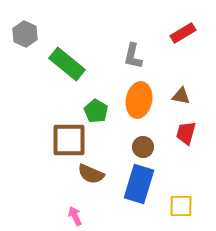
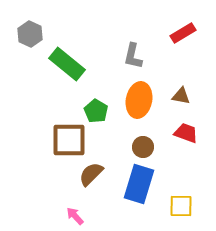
gray hexagon: moved 5 px right
red trapezoid: rotated 95 degrees clockwise
brown semicircle: rotated 112 degrees clockwise
pink arrow: rotated 18 degrees counterclockwise
